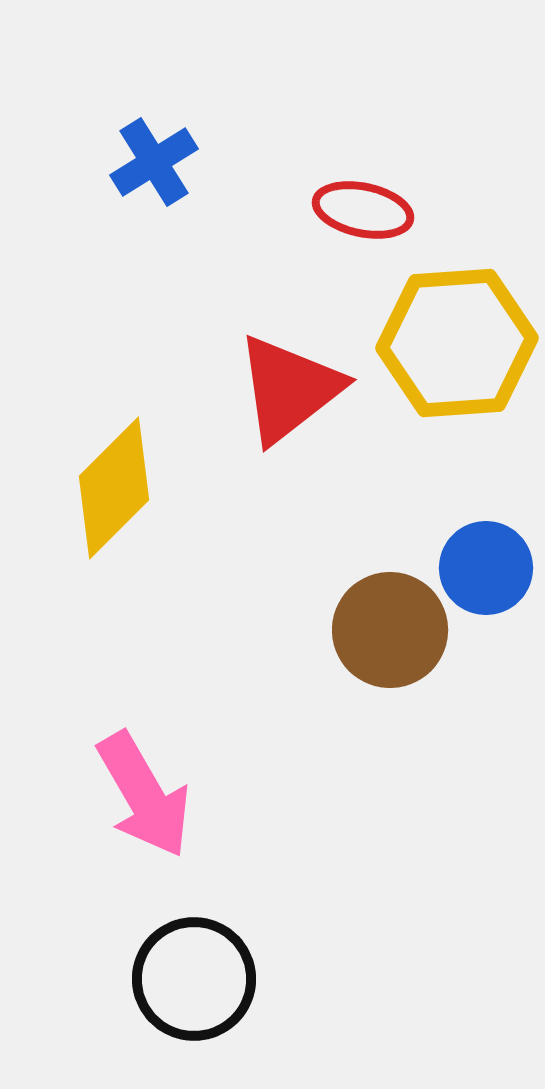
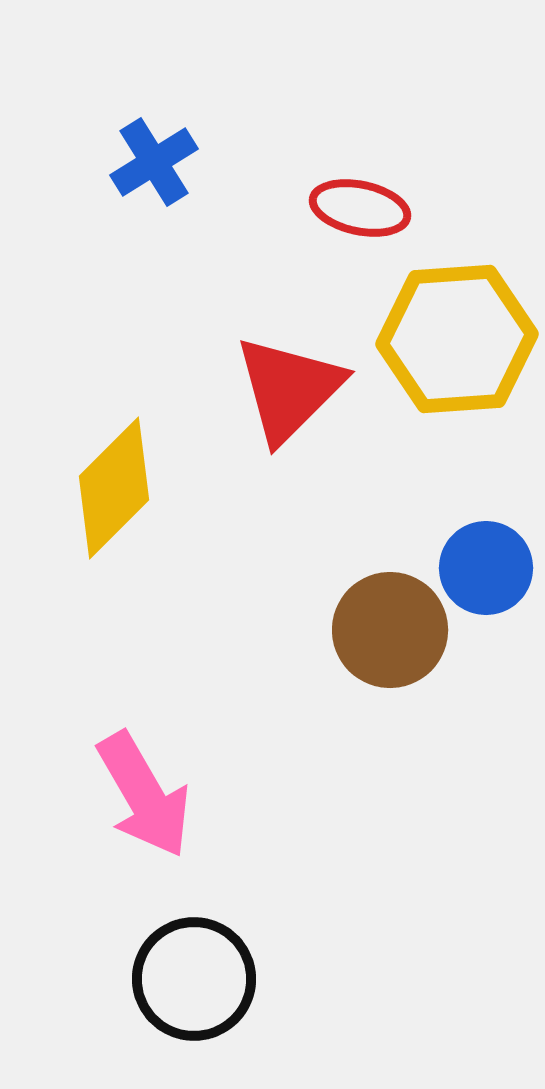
red ellipse: moved 3 px left, 2 px up
yellow hexagon: moved 4 px up
red triangle: rotated 7 degrees counterclockwise
